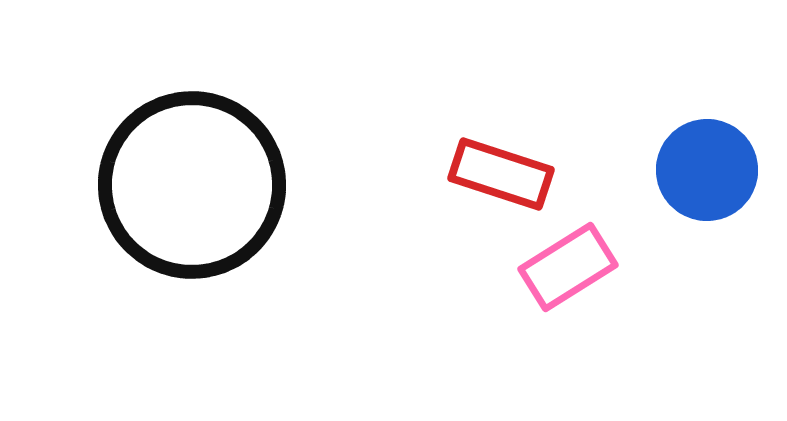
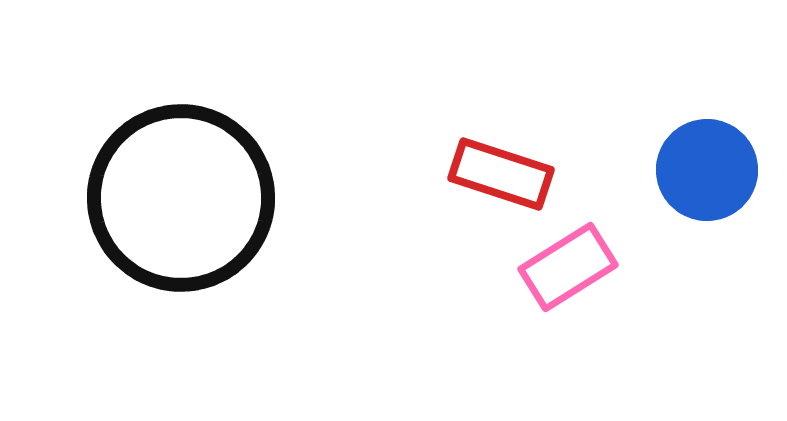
black circle: moved 11 px left, 13 px down
